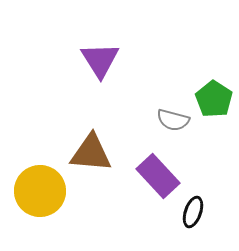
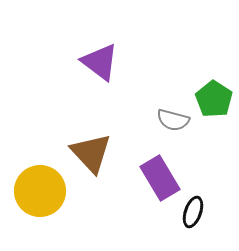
purple triangle: moved 2 px down; rotated 21 degrees counterclockwise
brown triangle: rotated 42 degrees clockwise
purple rectangle: moved 2 px right, 2 px down; rotated 12 degrees clockwise
